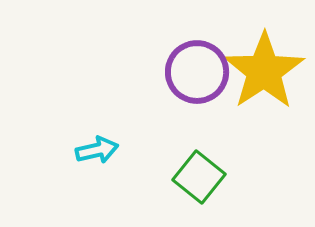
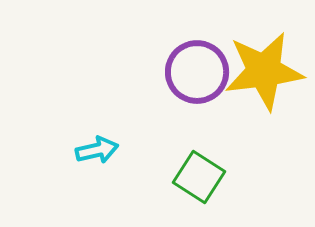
yellow star: rotated 26 degrees clockwise
green square: rotated 6 degrees counterclockwise
